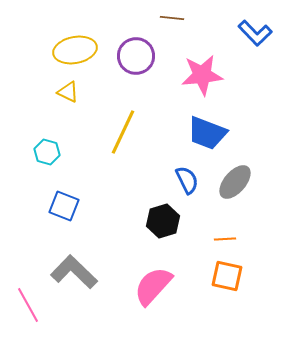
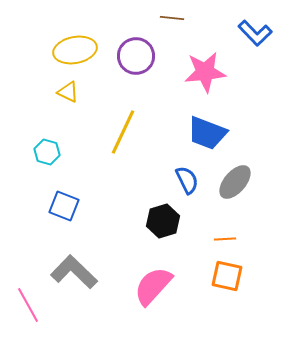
pink star: moved 3 px right, 3 px up
